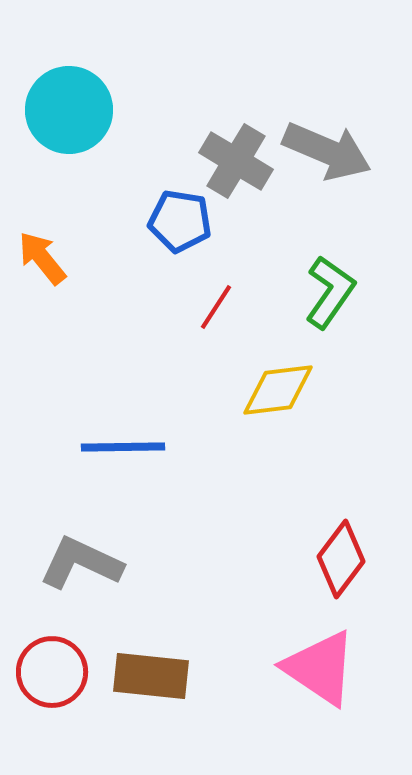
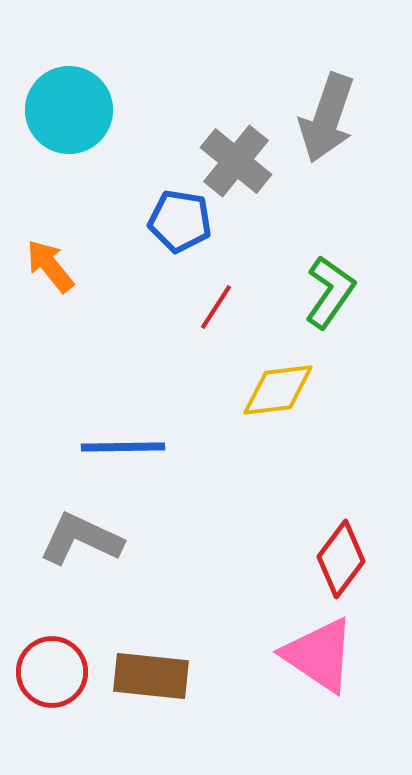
gray arrow: moved 33 px up; rotated 86 degrees clockwise
gray cross: rotated 8 degrees clockwise
orange arrow: moved 8 px right, 8 px down
gray L-shape: moved 24 px up
pink triangle: moved 1 px left, 13 px up
